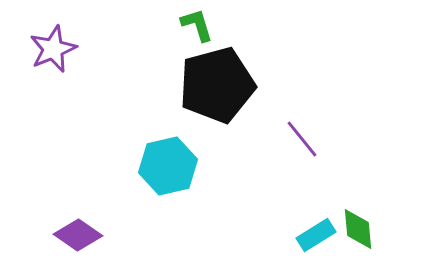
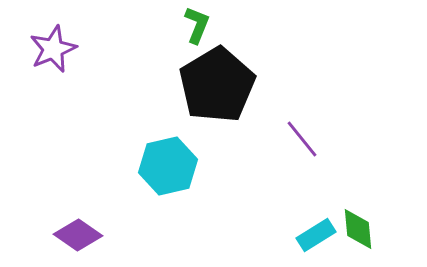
green L-shape: rotated 39 degrees clockwise
black pentagon: rotated 16 degrees counterclockwise
